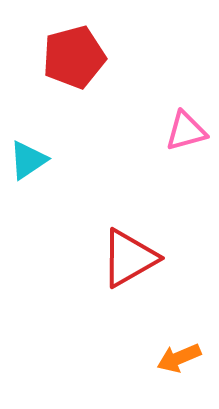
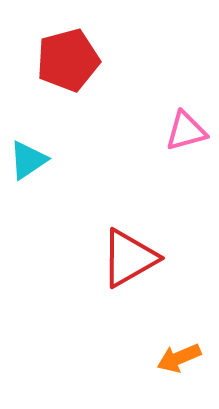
red pentagon: moved 6 px left, 3 px down
